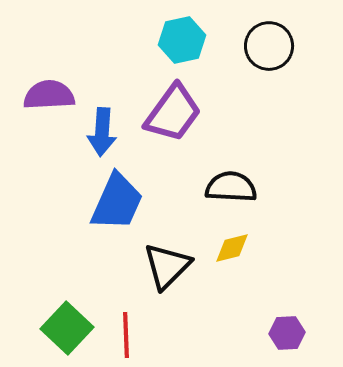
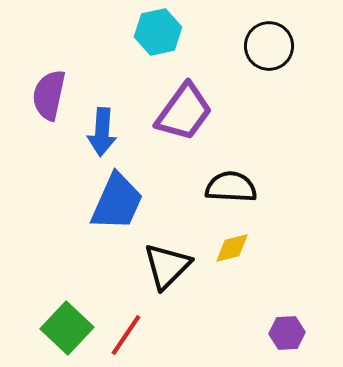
cyan hexagon: moved 24 px left, 8 px up
purple semicircle: rotated 75 degrees counterclockwise
purple trapezoid: moved 11 px right, 1 px up
red line: rotated 36 degrees clockwise
